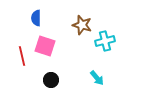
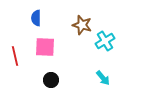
cyan cross: rotated 18 degrees counterclockwise
pink square: moved 1 px down; rotated 15 degrees counterclockwise
red line: moved 7 px left
cyan arrow: moved 6 px right
